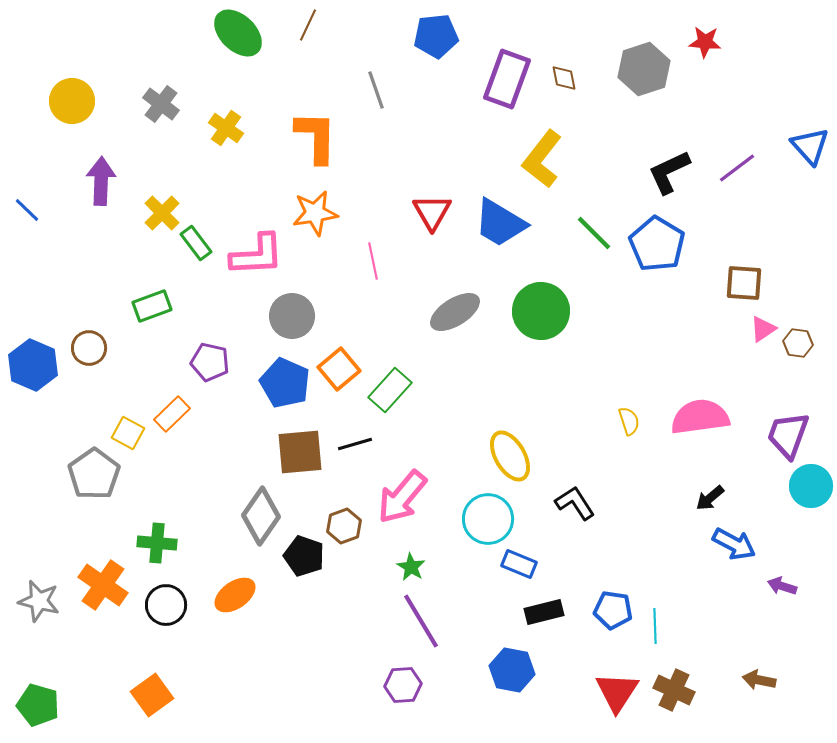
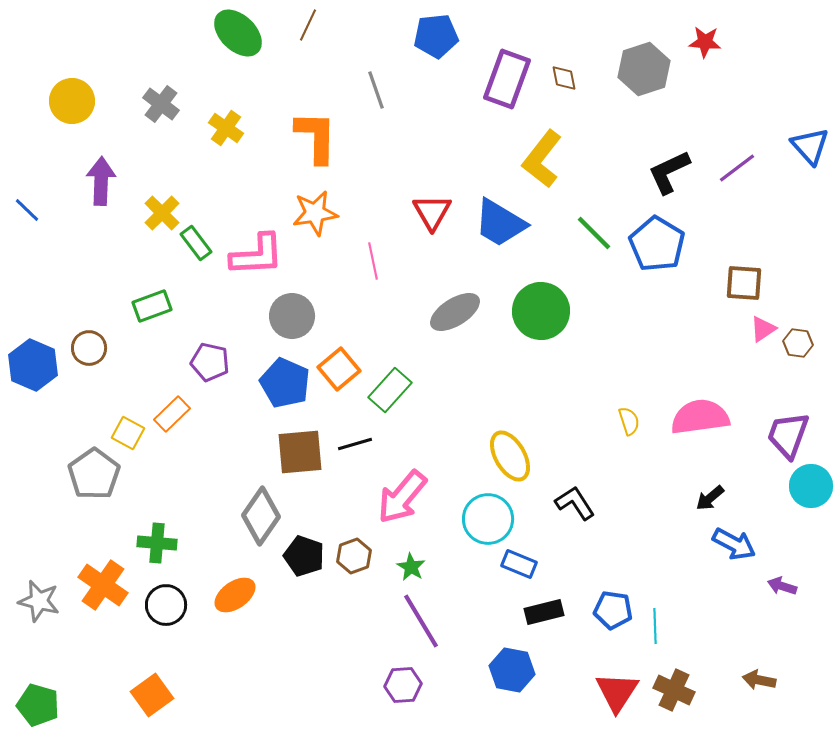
brown hexagon at (344, 526): moved 10 px right, 30 px down
